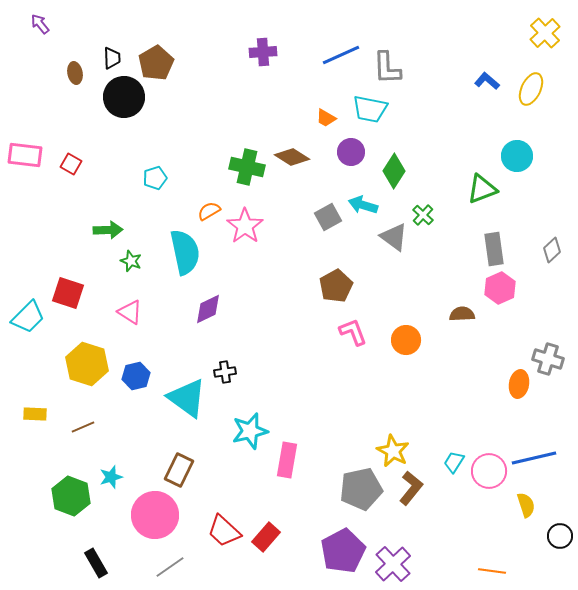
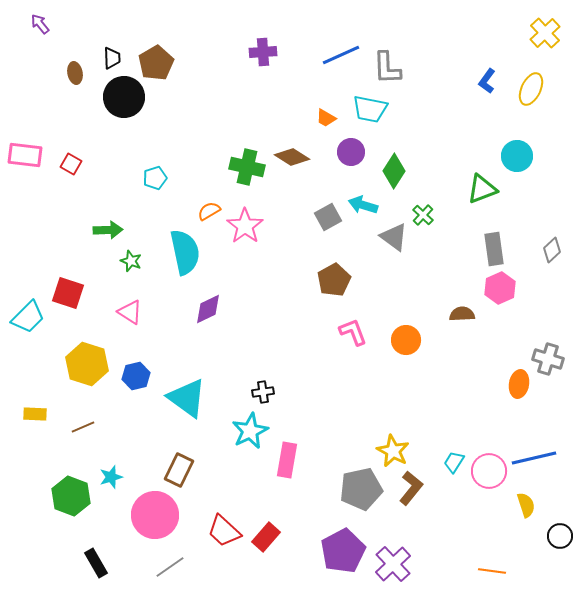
blue L-shape at (487, 81): rotated 95 degrees counterclockwise
brown pentagon at (336, 286): moved 2 px left, 6 px up
black cross at (225, 372): moved 38 px right, 20 px down
cyan star at (250, 431): rotated 12 degrees counterclockwise
